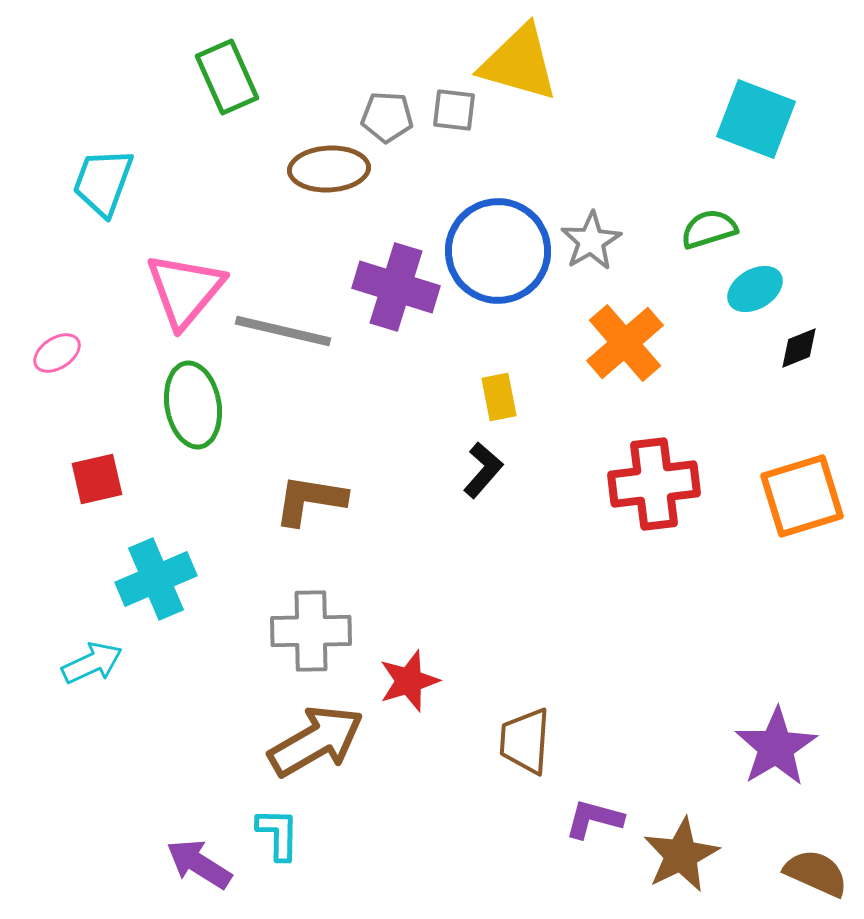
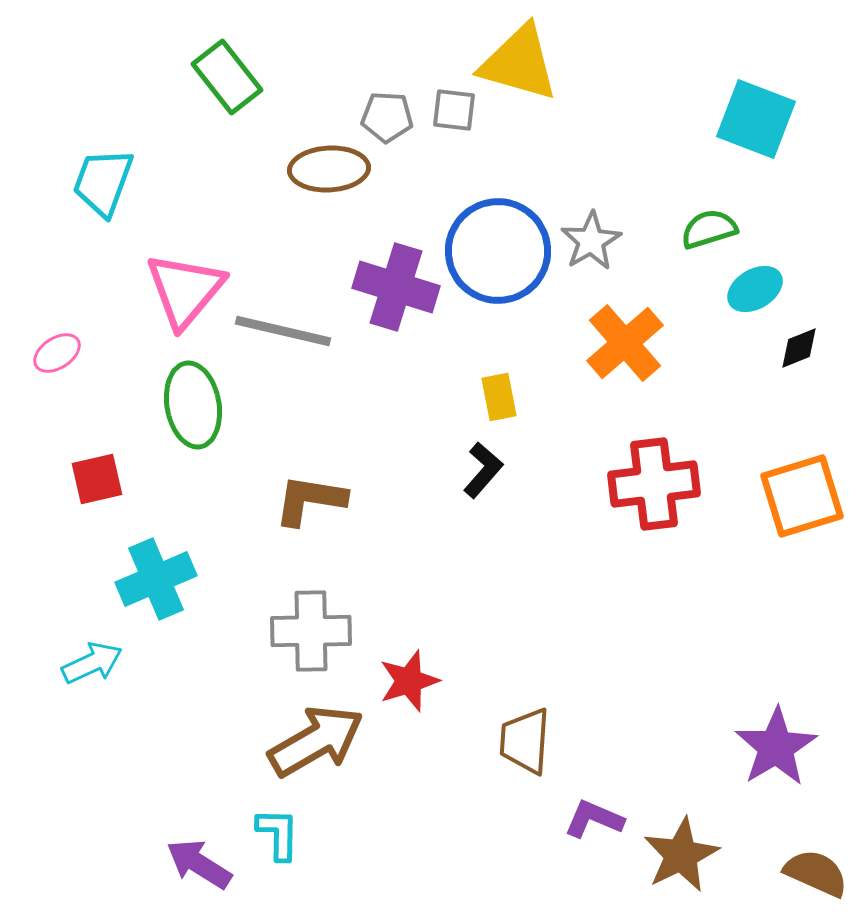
green rectangle: rotated 14 degrees counterclockwise
purple L-shape: rotated 8 degrees clockwise
